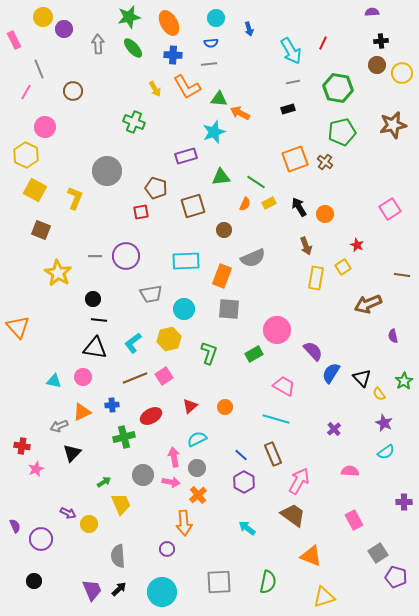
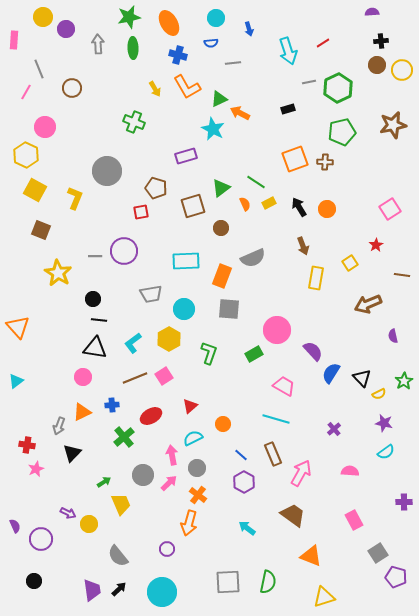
purple circle at (64, 29): moved 2 px right
pink rectangle at (14, 40): rotated 30 degrees clockwise
red line at (323, 43): rotated 32 degrees clockwise
green ellipse at (133, 48): rotated 40 degrees clockwise
cyan arrow at (291, 51): moved 3 px left; rotated 12 degrees clockwise
blue cross at (173, 55): moved 5 px right; rotated 12 degrees clockwise
gray line at (209, 64): moved 24 px right, 1 px up
yellow circle at (402, 73): moved 3 px up
gray line at (293, 82): moved 16 px right
green hexagon at (338, 88): rotated 24 degrees clockwise
brown circle at (73, 91): moved 1 px left, 3 px up
green triangle at (219, 99): rotated 30 degrees counterclockwise
cyan star at (214, 132): moved 1 px left, 3 px up; rotated 25 degrees counterclockwise
brown cross at (325, 162): rotated 35 degrees counterclockwise
green triangle at (221, 177): moved 11 px down; rotated 30 degrees counterclockwise
orange semicircle at (245, 204): rotated 48 degrees counterclockwise
orange circle at (325, 214): moved 2 px right, 5 px up
brown circle at (224, 230): moved 3 px left, 2 px up
red star at (357, 245): moved 19 px right; rotated 16 degrees clockwise
brown arrow at (306, 246): moved 3 px left
purple circle at (126, 256): moved 2 px left, 5 px up
yellow square at (343, 267): moved 7 px right, 4 px up
yellow hexagon at (169, 339): rotated 15 degrees counterclockwise
cyan triangle at (54, 381): moved 38 px left; rotated 49 degrees counterclockwise
yellow semicircle at (379, 394): rotated 80 degrees counterclockwise
orange circle at (225, 407): moved 2 px left, 17 px down
purple star at (384, 423): rotated 12 degrees counterclockwise
gray arrow at (59, 426): rotated 48 degrees counterclockwise
green cross at (124, 437): rotated 25 degrees counterclockwise
cyan semicircle at (197, 439): moved 4 px left, 1 px up
red cross at (22, 446): moved 5 px right, 1 px up
pink arrow at (174, 457): moved 2 px left, 2 px up
pink arrow at (299, 481): moved 2 px right, 8 px up
pink arrow at (171, 482): moved 2 px left, 1 px down; rotated 54 degrees counterclockwise
orange cross at (198, 495): rotated 12 degrees counterclockwise
orange arrow at (184, 523): moved 5 px right; rotated 20 degrees clockwise
gray semicircle at (118, 556): rotated 35 degrees counterclockwise
gray square at (219, 582): moved 9 px right
purple trapezoid at (92, 590): rotated 15 degrees clockwise
